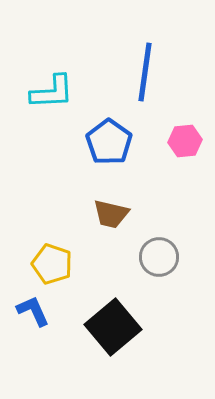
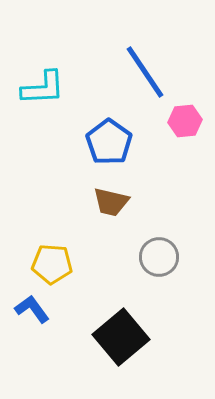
blue line: rotated 42 degrees counterclockwise
cyan L-shape: moved 9 px left, 4 px up
pink hexagon: moved 20 px up
brown trapezoid: moved 12 px up
yellow pentagon: rotated 15 degrees counterclockwise
blue L-shape: moved 1 px left, 2 px up; rotated 12 degrees counterclockwise
black square: moved 8 px right, 10 px down
